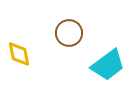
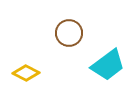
yellow diamond: moved 7 px right, 19 px down; rotated 52 degrees counterclockwise
